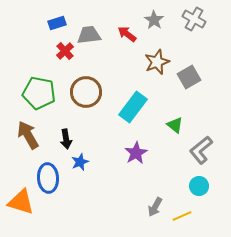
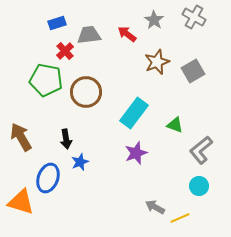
gray cross: moved 2 px up
gray square: moved 4 px right, 6 px up
green pentagon: moved 7 px right, 13 px up
cyan rectangle: moved 1 px right, 6 px down
green triangle: rotated 18 degrees counterclockwise
brown arrow: moved 7 px left, 2 px down
purple star: rotated 10 degrees clockwise
blue ellipse: rotated 24 degrees clockwise
gray arrow: rotated 90 degrees clockwise
yellow line: moved 2 px left, 2 px down
